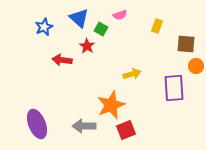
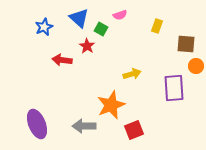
red square: moved 8 px right
